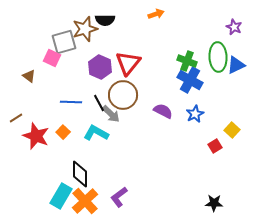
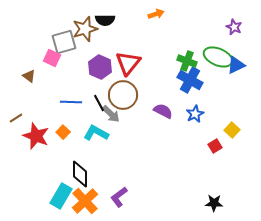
green ellipse: rotated 64 degrees counterclockwise
